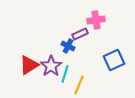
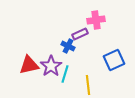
red triangle: rotated 20 degrees clockwise
yellow line: moved 9 px right; rotated 30 degrees counterclockwise
